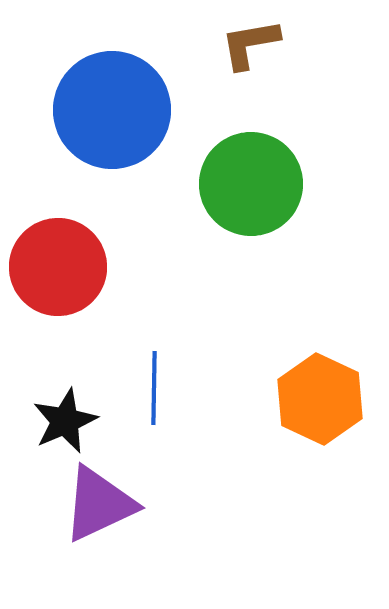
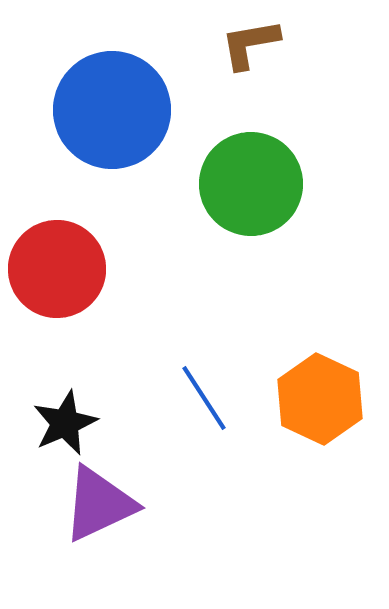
red circle: moved 1 px left, 2 px down
blue line: moved 50 px right, 10 px down; rotated 34 degrees counterclockwise
black star: moved 2 px down
